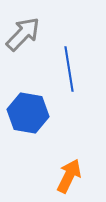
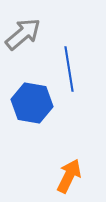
gray arrow: rotated 6 degrees clockwise
blue hexagon: moved 4 px right, 10 px up
